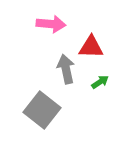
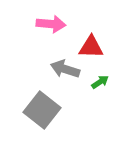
gray arrow: moved 1 px left; rotated 60 degrees counterclockwise
